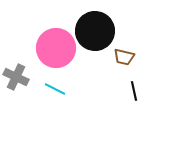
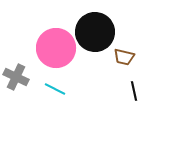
black circle: moved 1 px down
